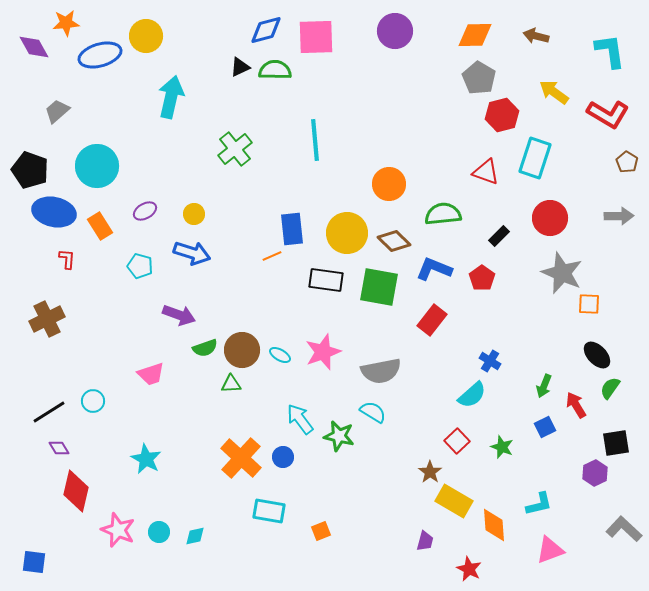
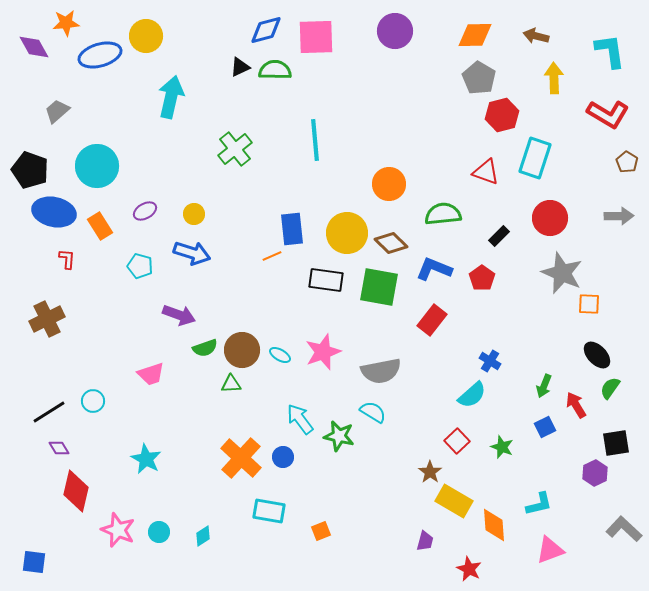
yellow arrow at (554, 92): moved 14 px up; rotated 52 degrees clockwise
brown diamond at (394, 241): moved 3 px left, 2 px down
cyan diamond at (195, 536): moved 8 px right; rotated 20 degrees counterclockwise
